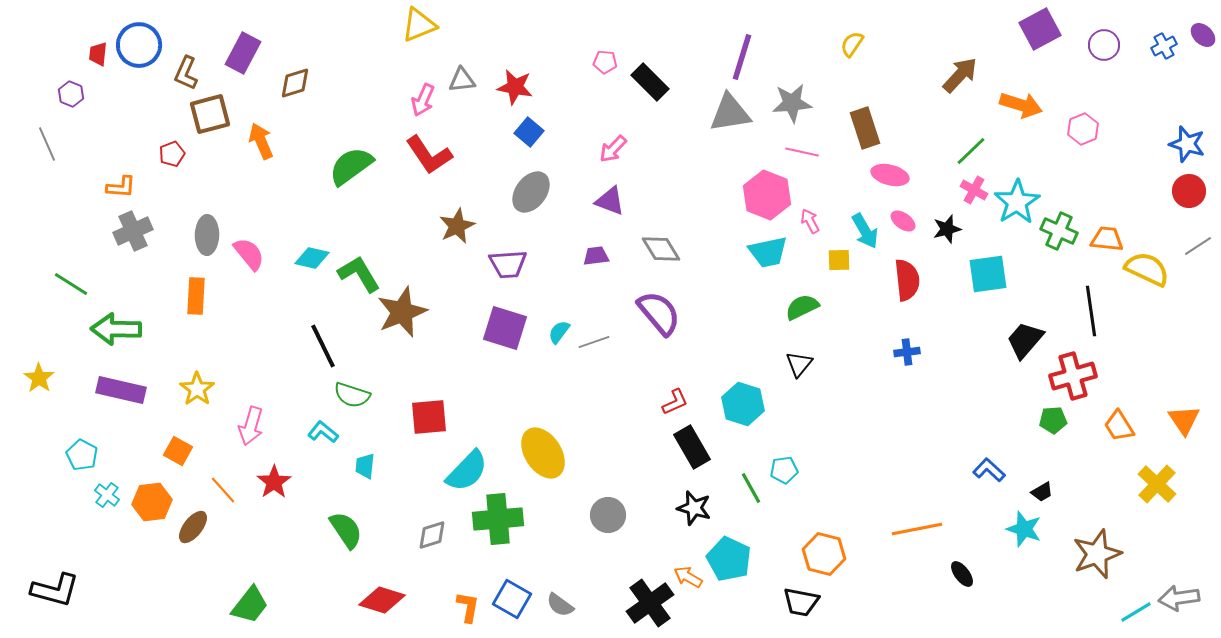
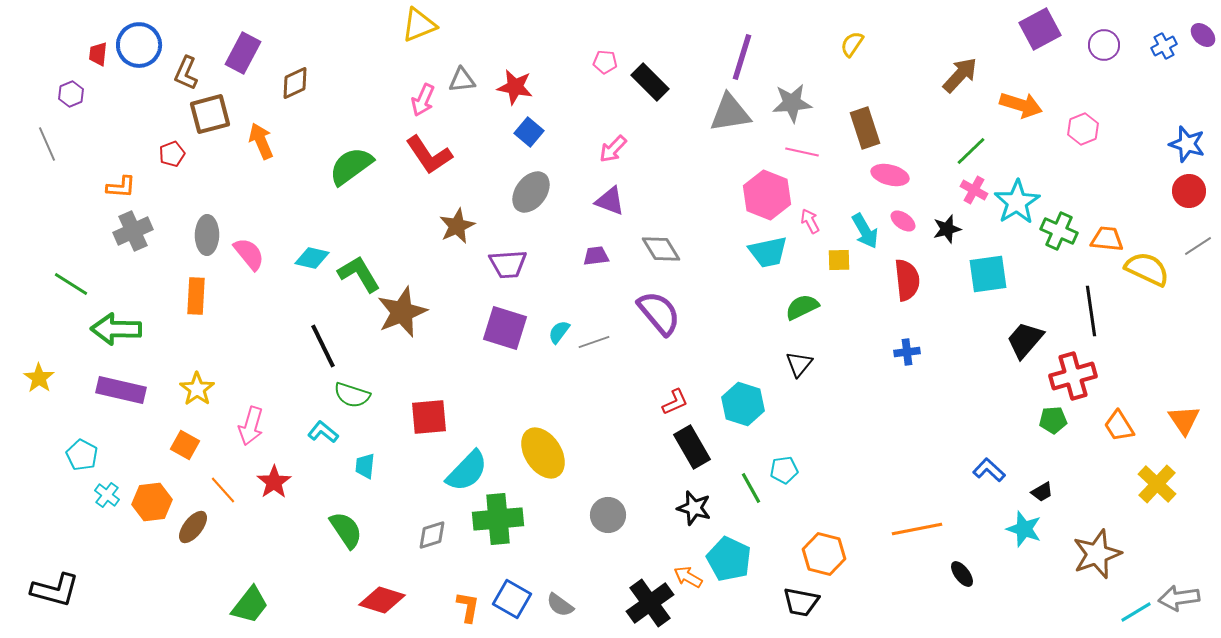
brown diamond at (295, 83): rotated 8 degrees counterclockwise
purple hexagon at (71, 94): rotated 15 degrees clockwise
orange square at (178, 451): moved 7 px right, 6 px up
